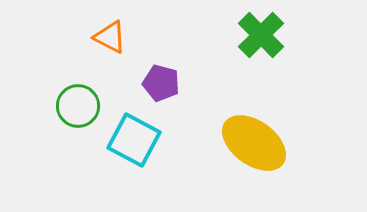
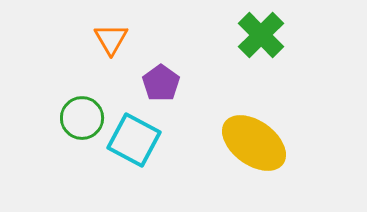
orange triangle: moved 1 px right, 2 px down; rotated 33 degrees clockwise
purple pentagon: rotated 21 degrees clockwise
green circle: moved 4 px right, 12 px down
